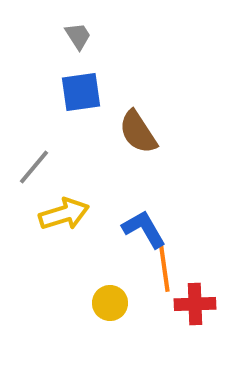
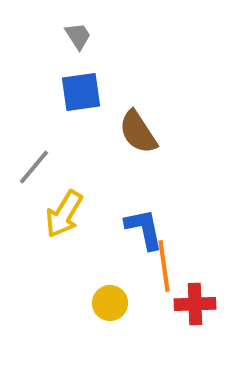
yellow arrow: rotated 138 degrees clockwise
blue L-shape: rotated 18 degrees clockwise
